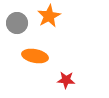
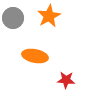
gray circle: moved 4 px left, 5 px up
